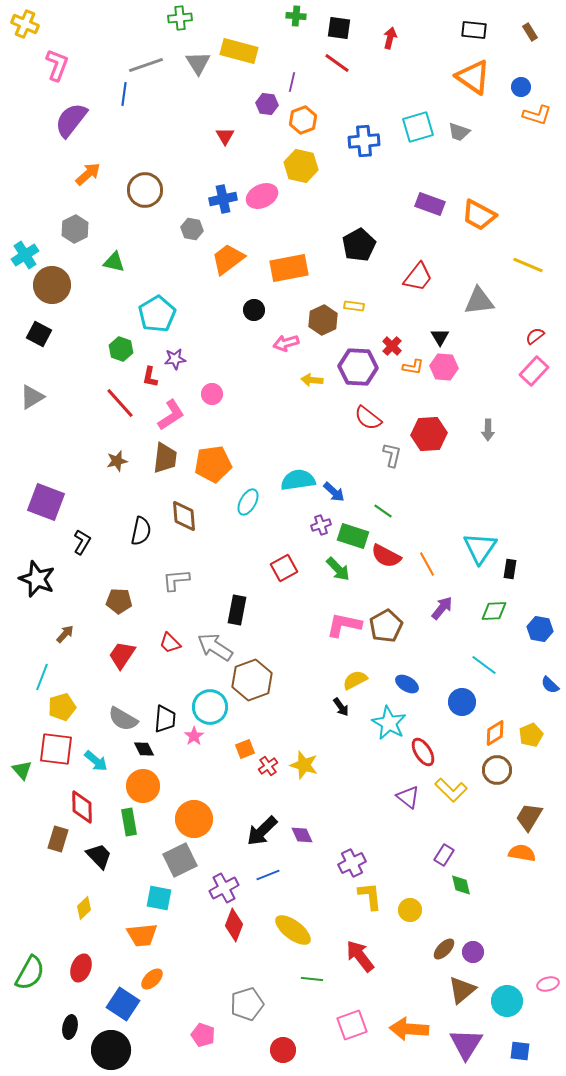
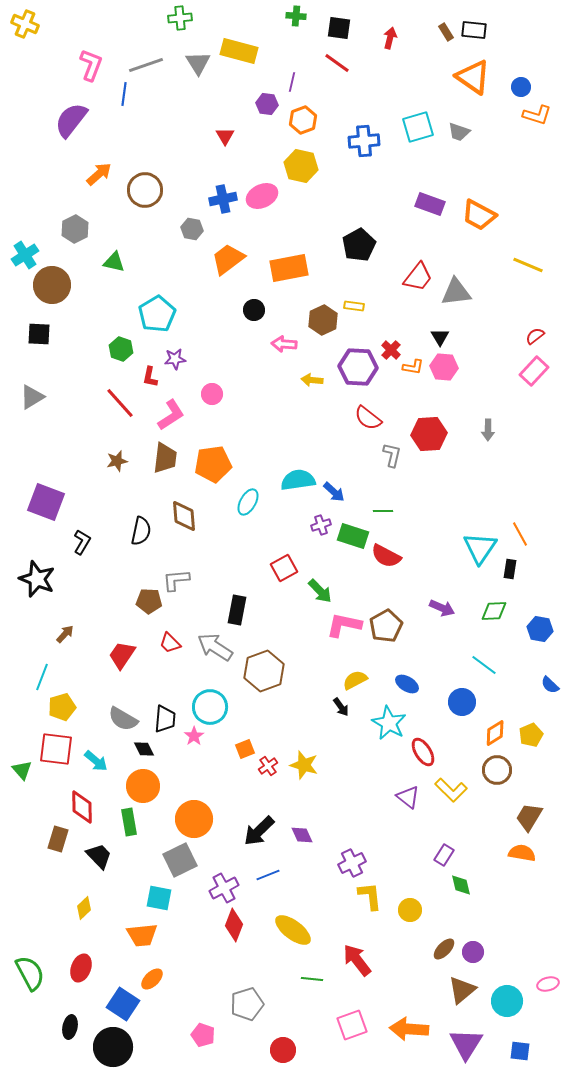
brown rectangle at (530, 32): moved 84 px left
pink L-shape at (57, 65): moved 34 px right
orange arrow at (88, 174): moved 11 px right
gray triangle at (479, 301): moved 23 px left, 9 px up
black square at (39, 334): rotated 25 degrees counterclockwise
pink arrow at (286, 343): moved 2 px left, 1 px down; rotated 20 degrees clockwise
red cross at (392, 346): moved 1 px left, 4 px down
green line at (383, 511): rotated 36 degrees counterclockwise
orange line at (427, 564): moved 93 px right, 30 px up
green arrow at (338, 569): moved 18 px left, 22 px down
brown pentagon at (119, 601): moved 30 px right
purple arrow at (442, 608): rotated 75 degrees clockwise
brown hexagon at (252, 680): moved 12 px right, 9 px up
black arrow at (262, 831): moved 3 px left
red arrow at (360, 956): moved 3 px left, 4 px down
green semicircle at (30, 973): rotated 57 degrees counterclockwise
black circle at (111, 1050): moved 2 px right, 3 px up
